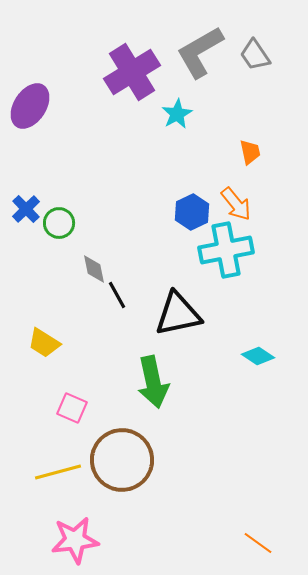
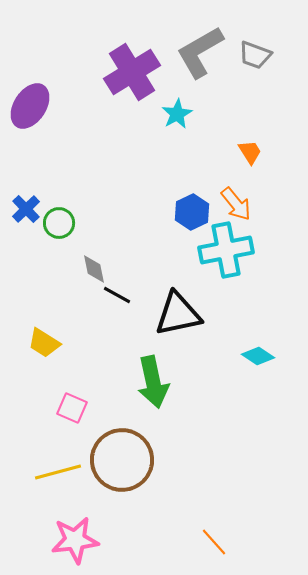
gray trapezoid: rotated 36 degrees counterclockwise
orange trapezoid: rotated 20 degrees counterclockwise
black line: rotated 32 degrees counterclockwise
orange line: moved 44 px left, 1 px up; rotated 12 degrees clockwise
